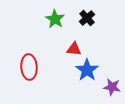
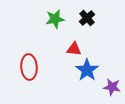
green star: rotated 30 degrees clockwise
